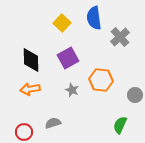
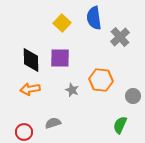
purple square: moved 8 px left; rotated 30 degrees clockwise
gray circle: moved 2 px left, 1 px down
